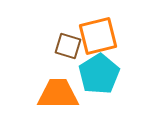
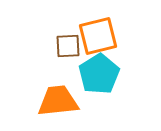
brown square: rotated 20 degrees counterclockwise
orange trapezoid: moved 7 px down; rotated 6 degrees counterclockwise
